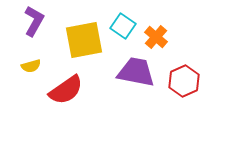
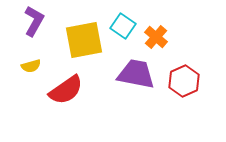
purple trapezoid: moved 2 px down
